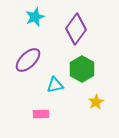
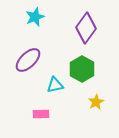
purple diamond: moved 10 px right, 1 px up
